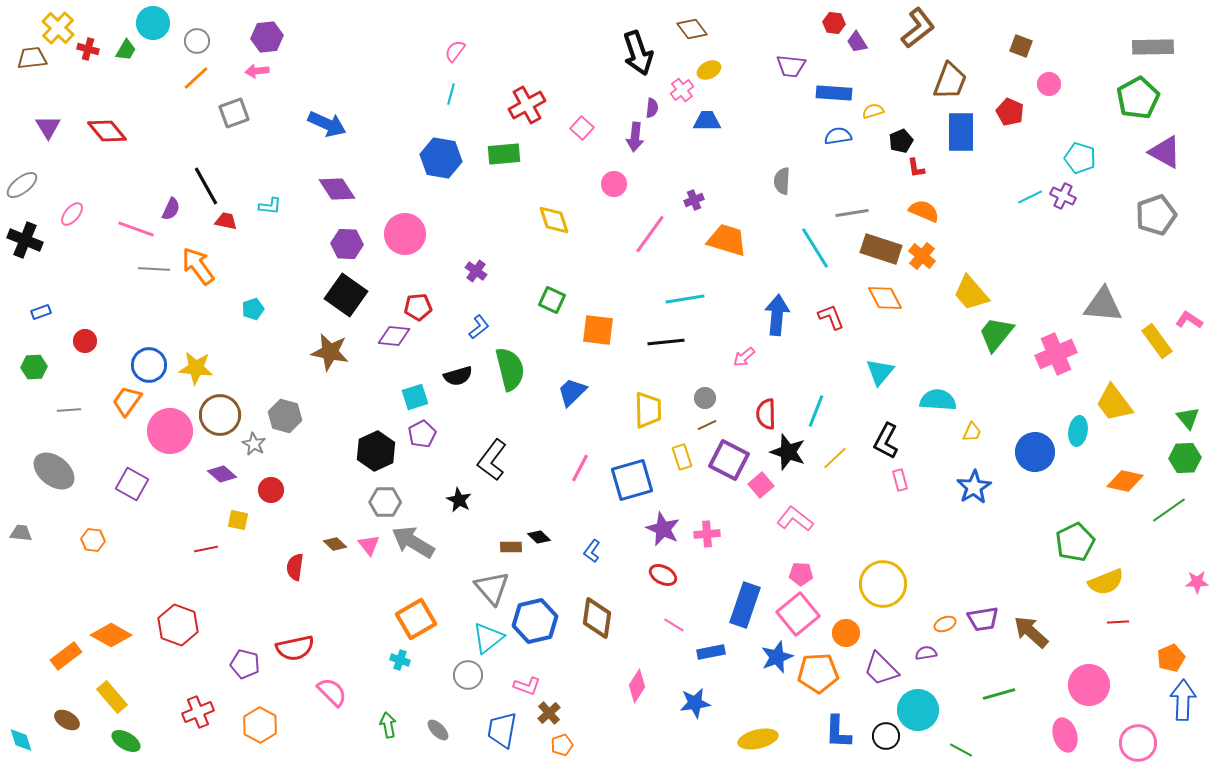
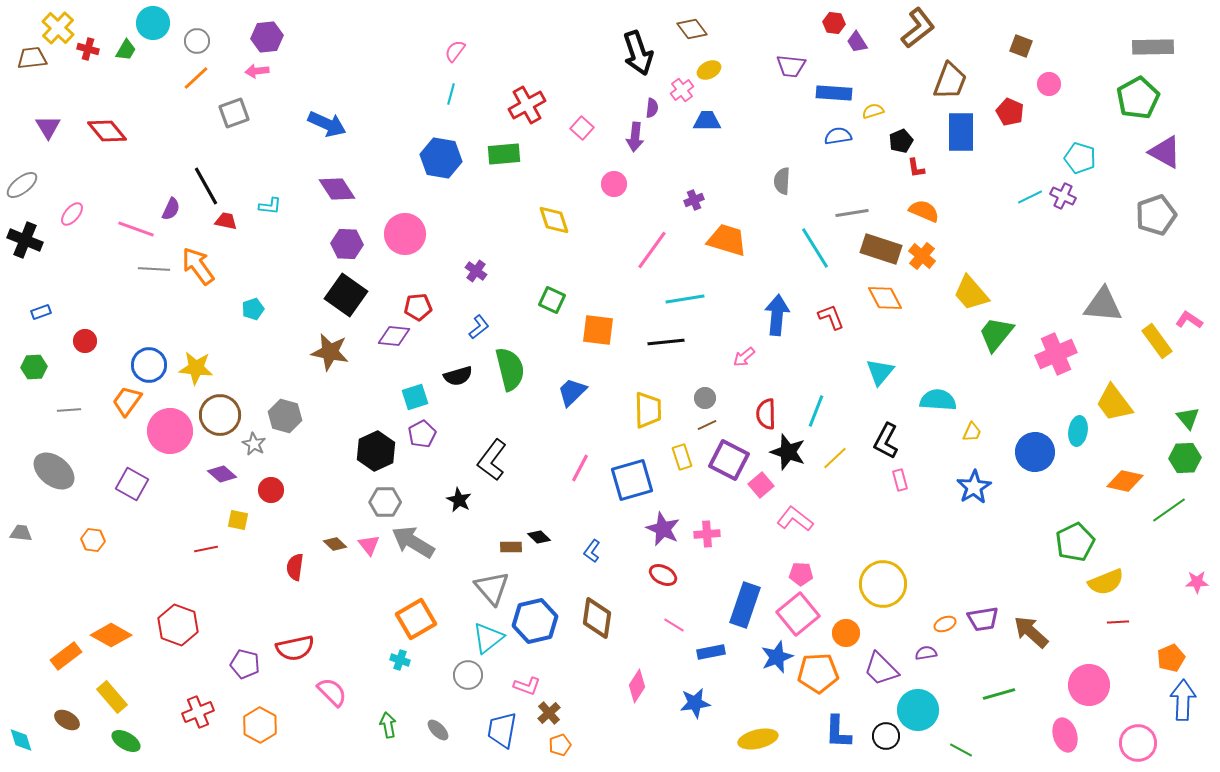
pink line at (650, 234): moved 2 px right, 16 px down
orange pentagon at (562, 745): moved 2 px left
